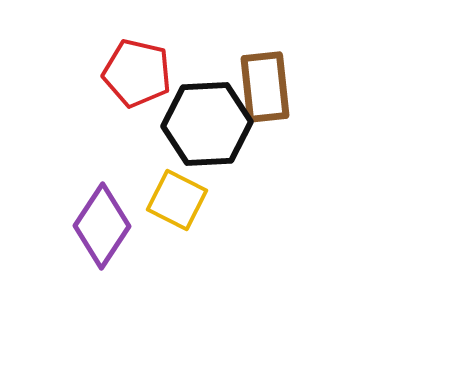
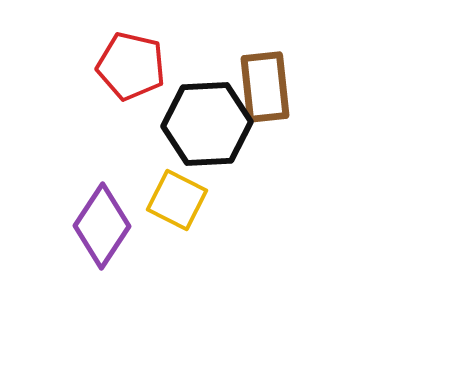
red pentagon: moved 6 px left, 7 px up
